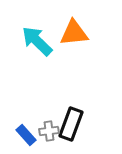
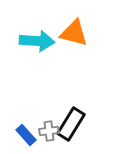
orange triangle: rotated 20 degrees clockwise
cyan arrow: rotated 140 degrees clockwise
black rectangle: rotated 12 degrees clockwise
